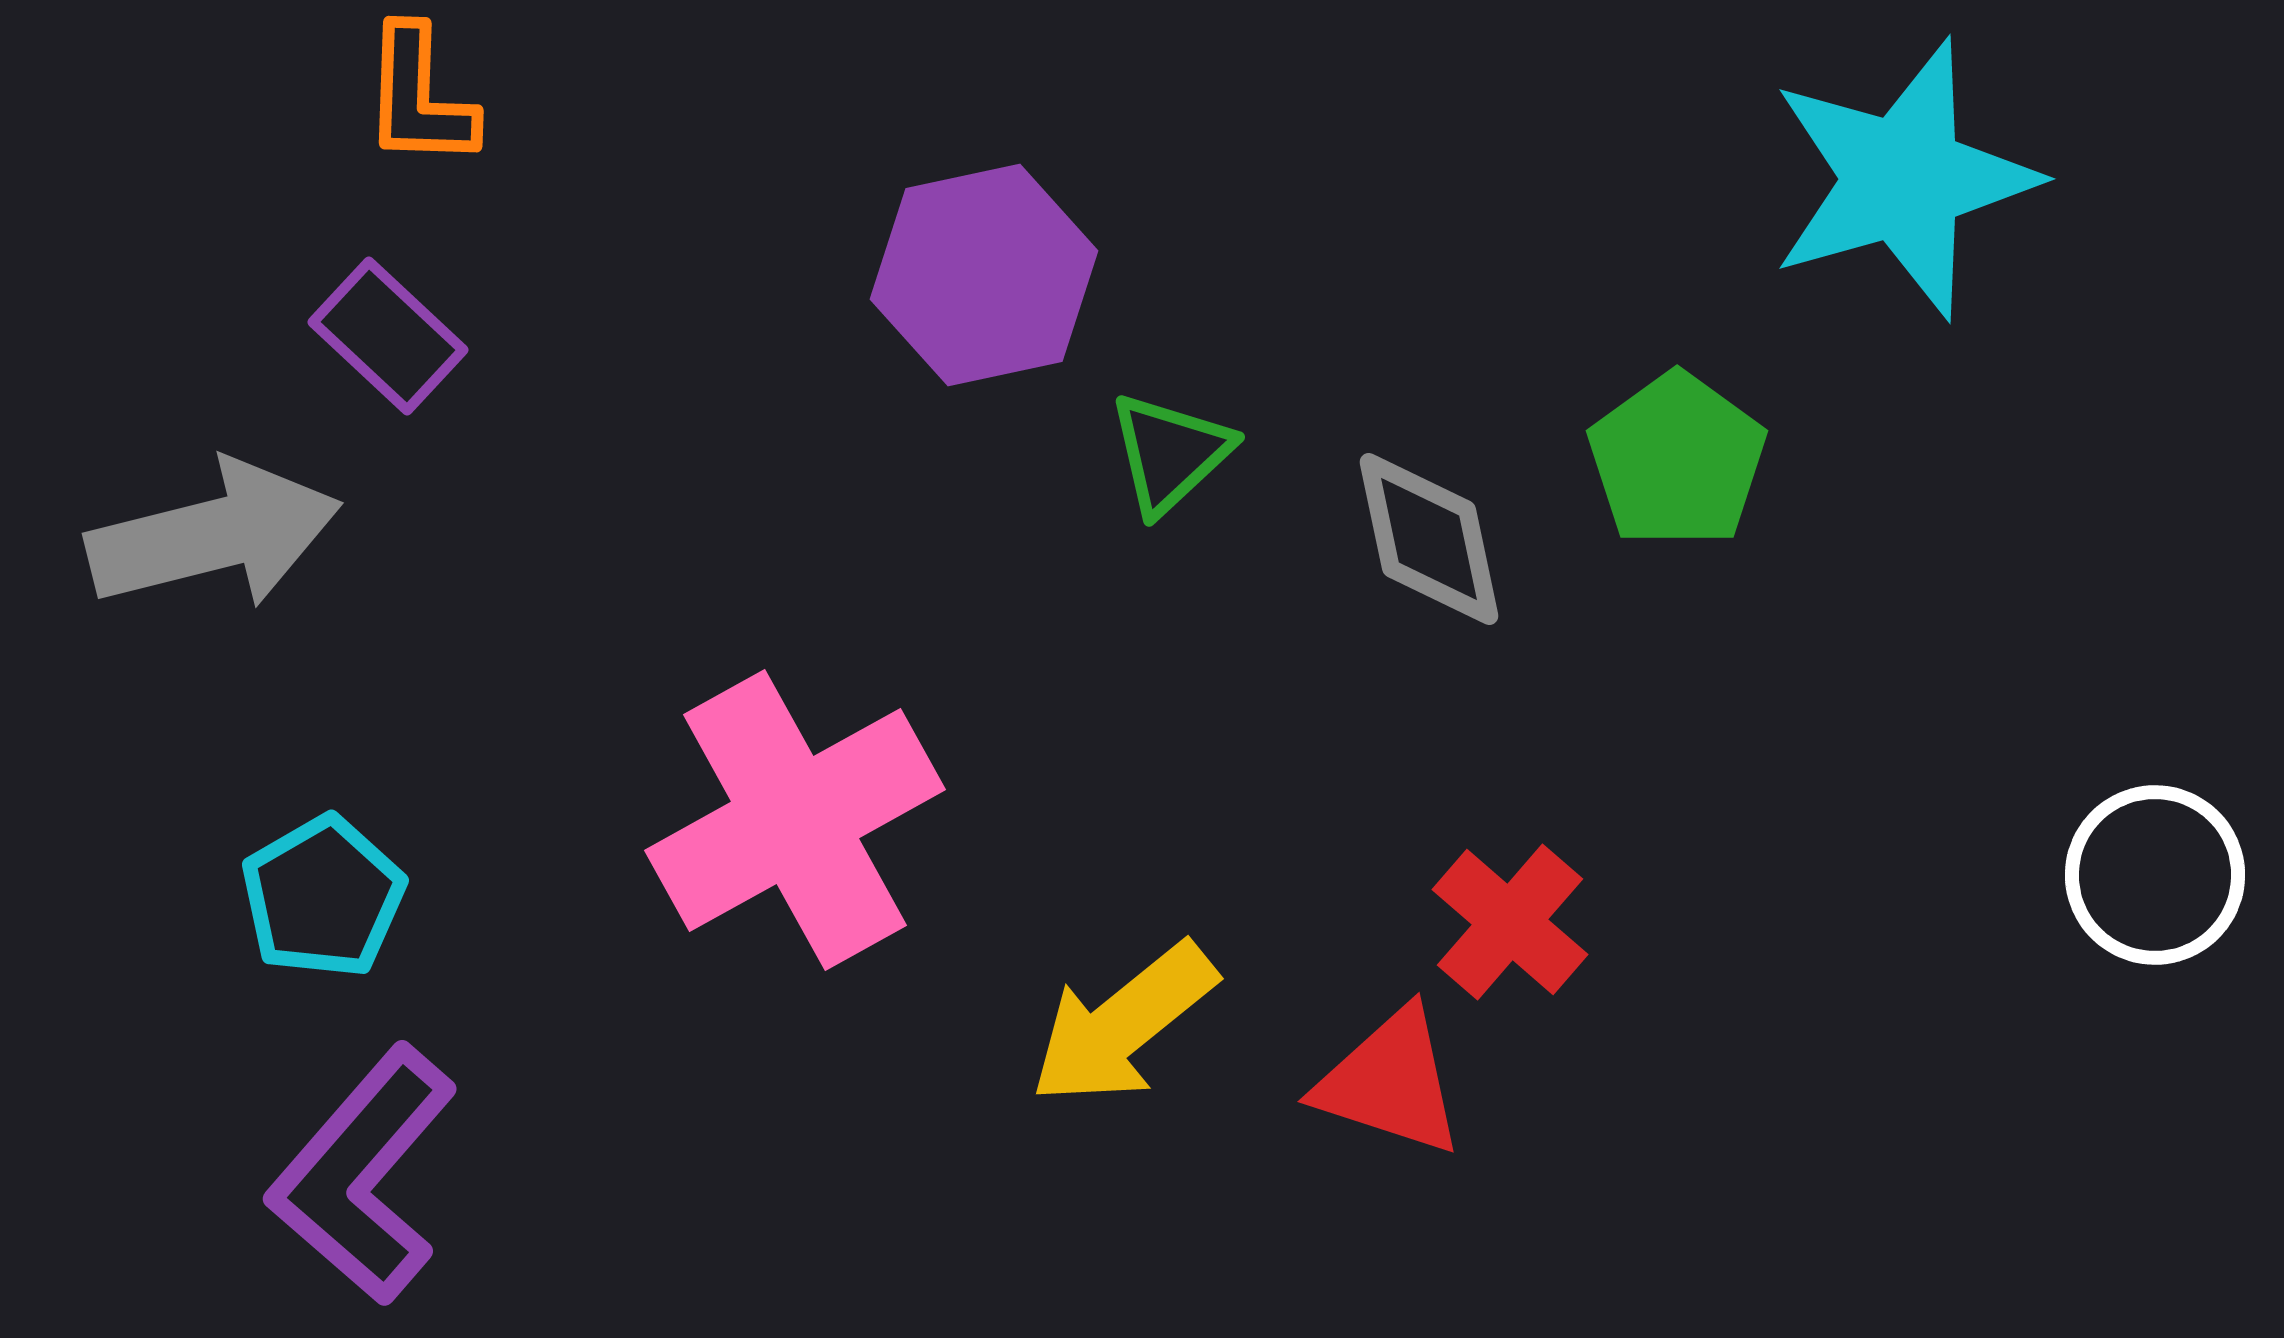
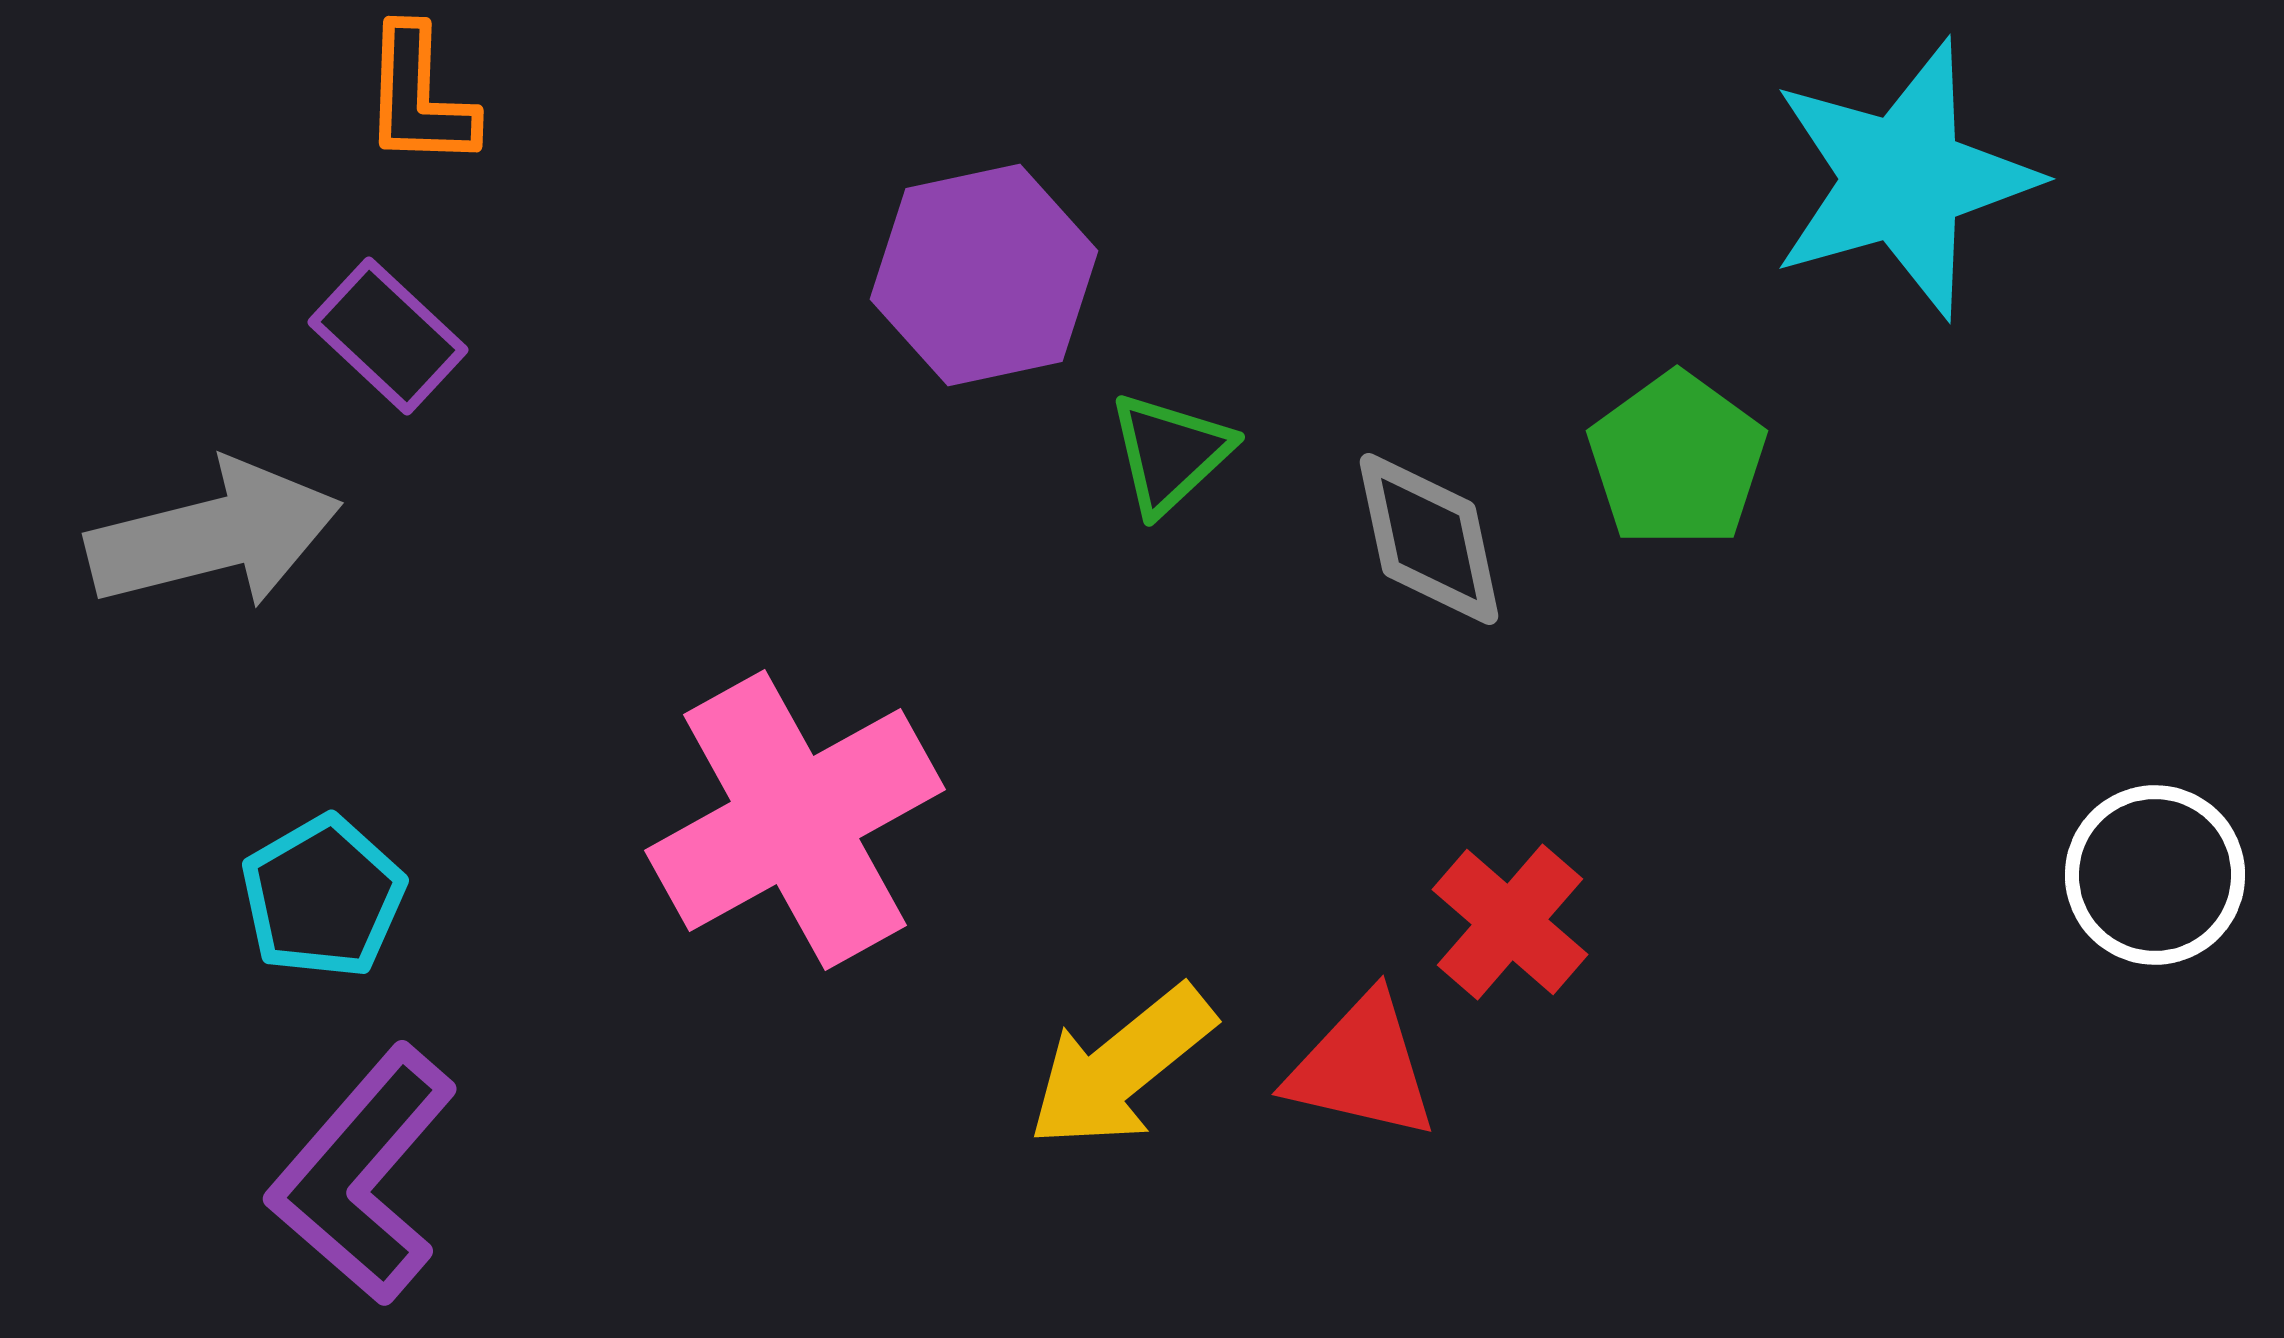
yellow arrow: moved 2 px left, 43 px down
red triangle: moved 28 px left, 15 px up; rotated 5 degrees counterclockwise
